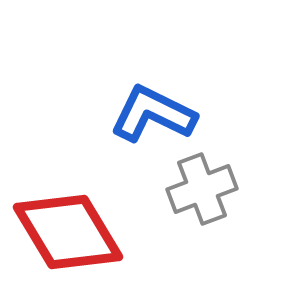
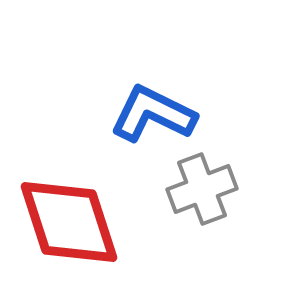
red diamond: moved 1 px right, 10 px up; rotated 13 degrees clockwise
